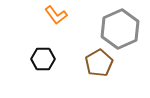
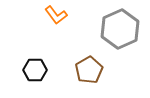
black hexagon: moved 8 px left, 11 px down
brown pentagon: moved 10 px left, 7 px down
